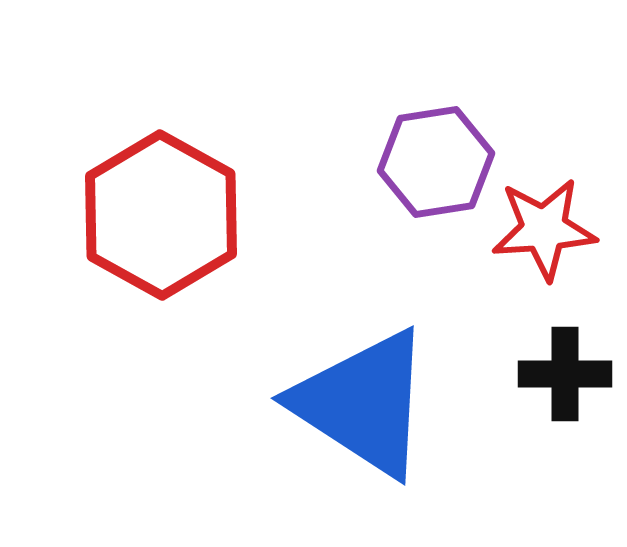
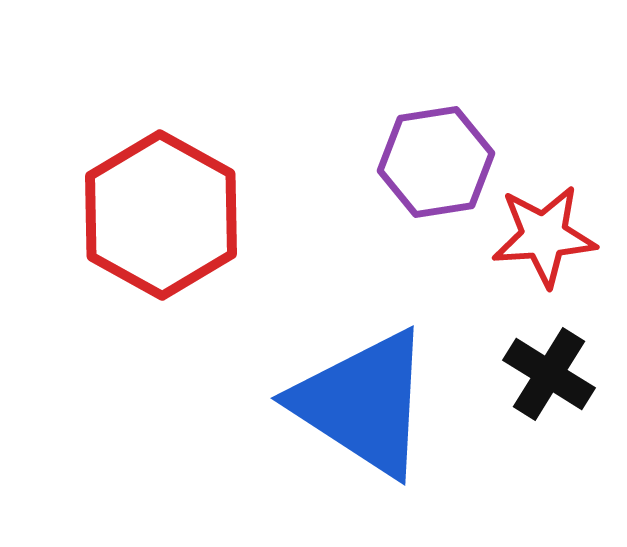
red star: moved 7 px down
black cross: moved 16 px left; rotated 32 degrees clockwise
